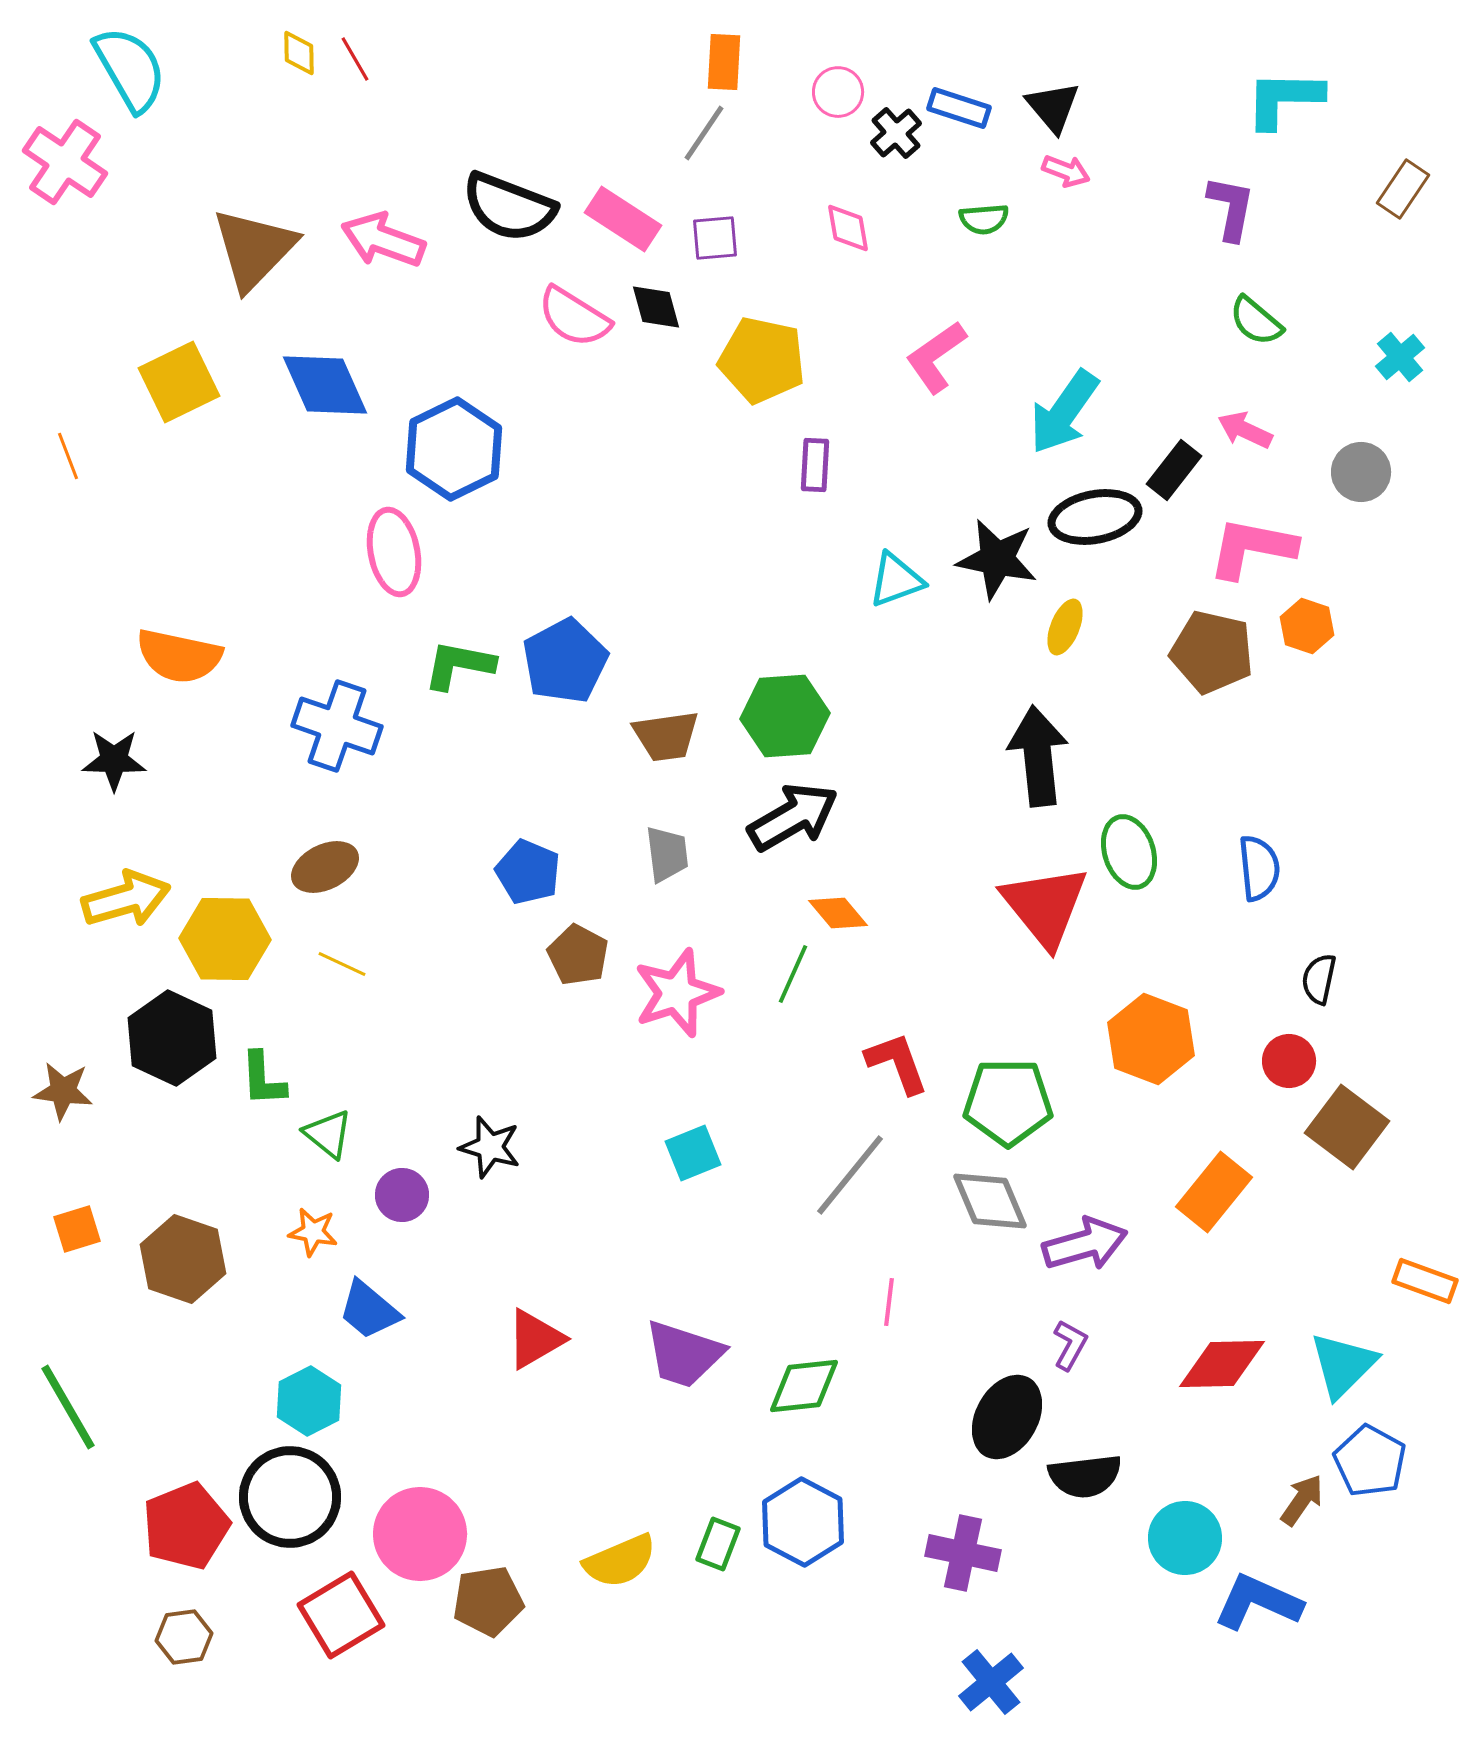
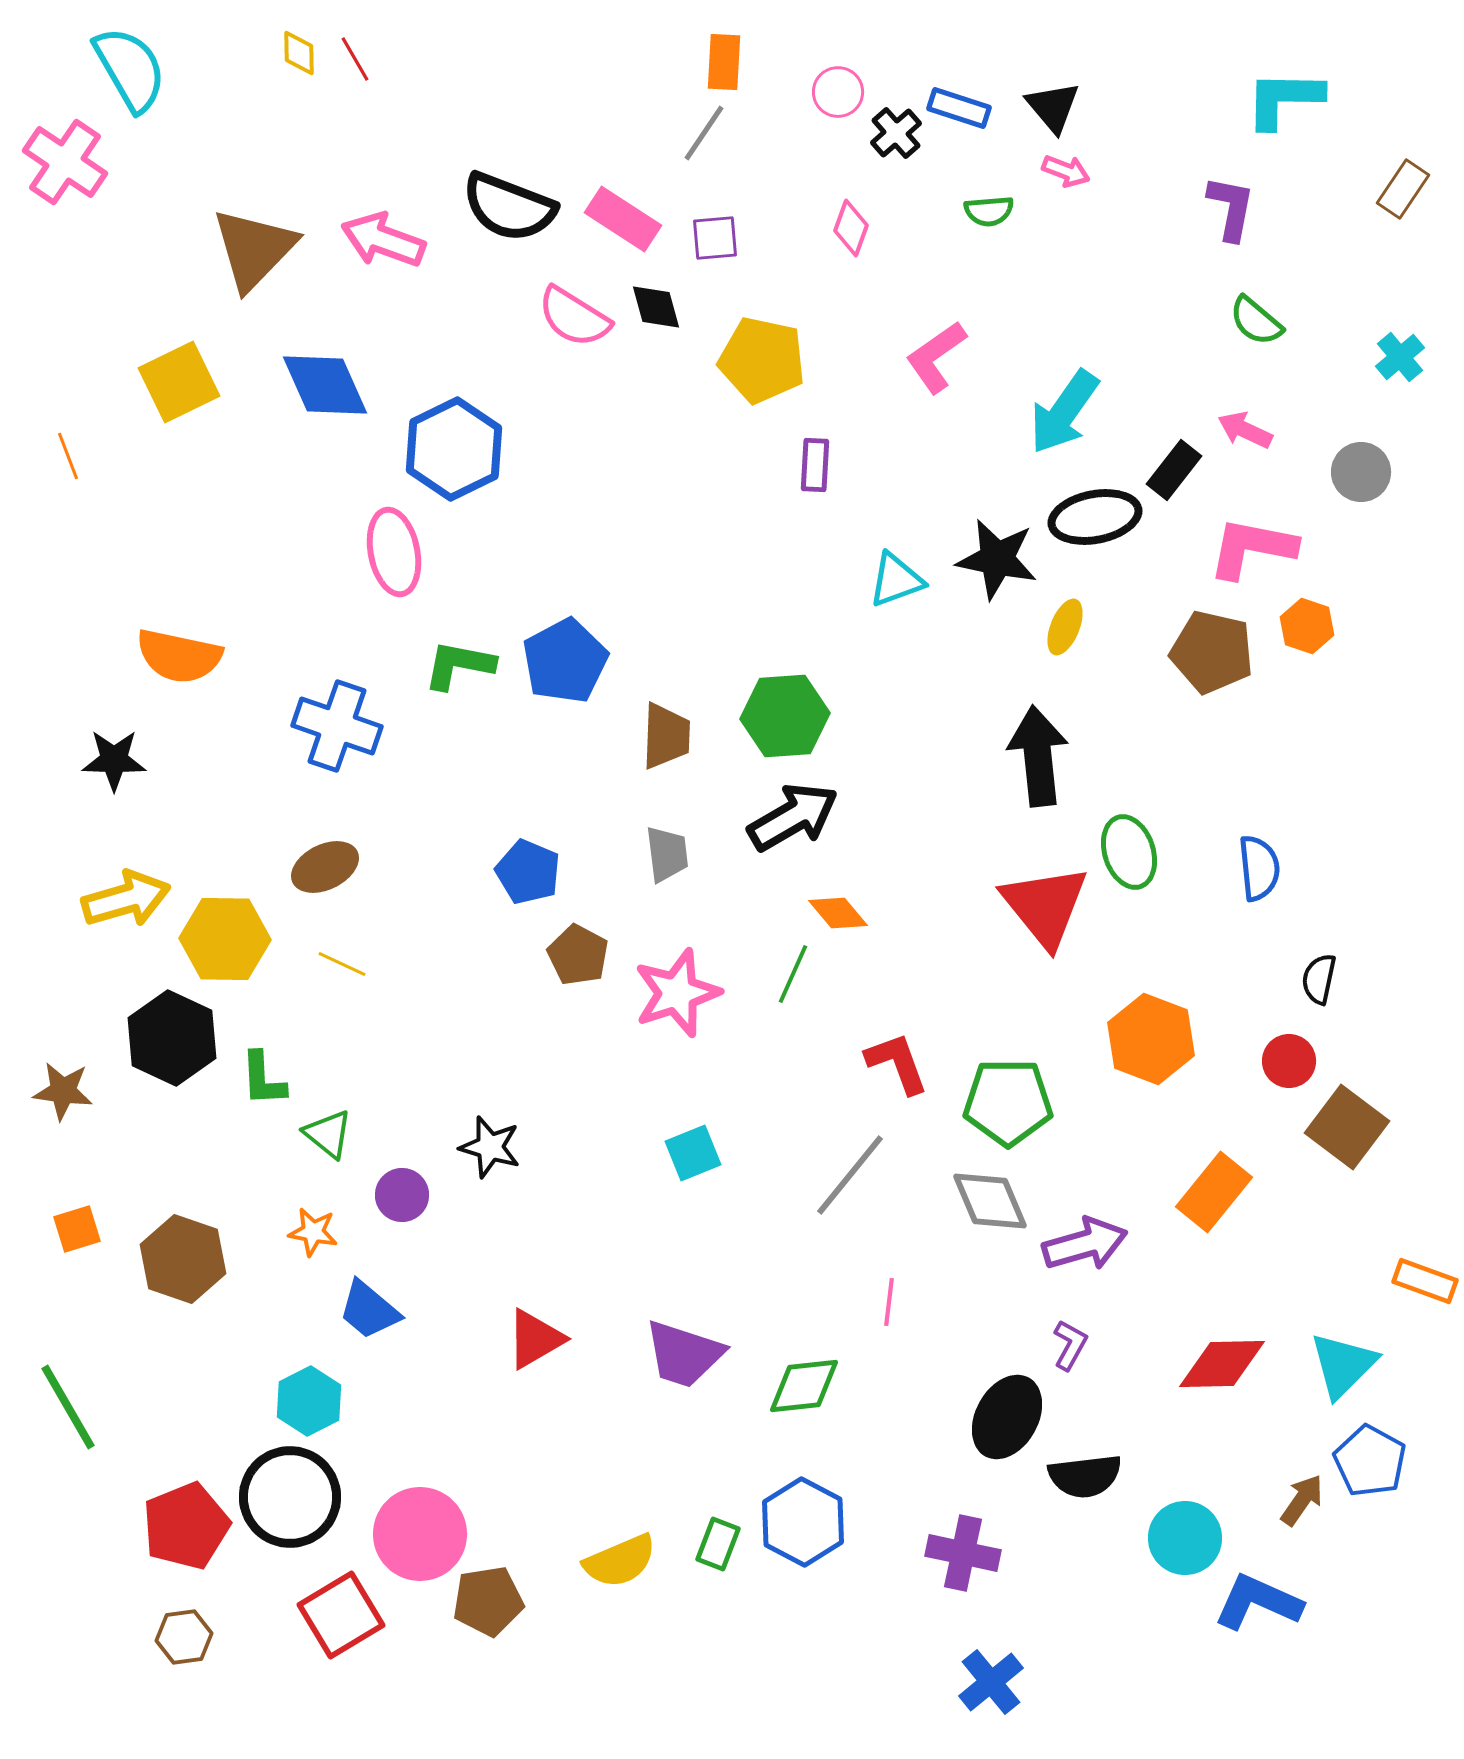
green semicircle at (984, 219): moved 5 px right, 8 px up
pink diamond at (848, 228): moved 3 px right; rotated 30 degrees clockwise
brown trapezoid at (666, 736): rotated 80 degrees counterclockwise
